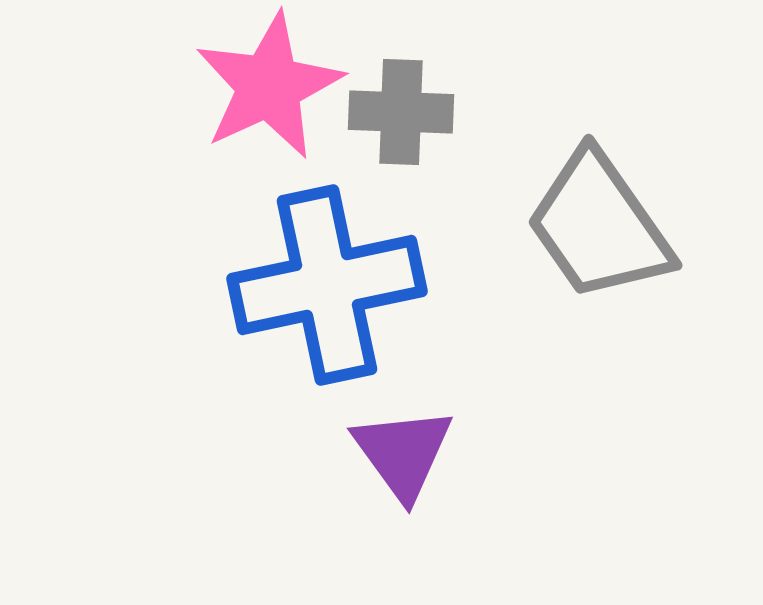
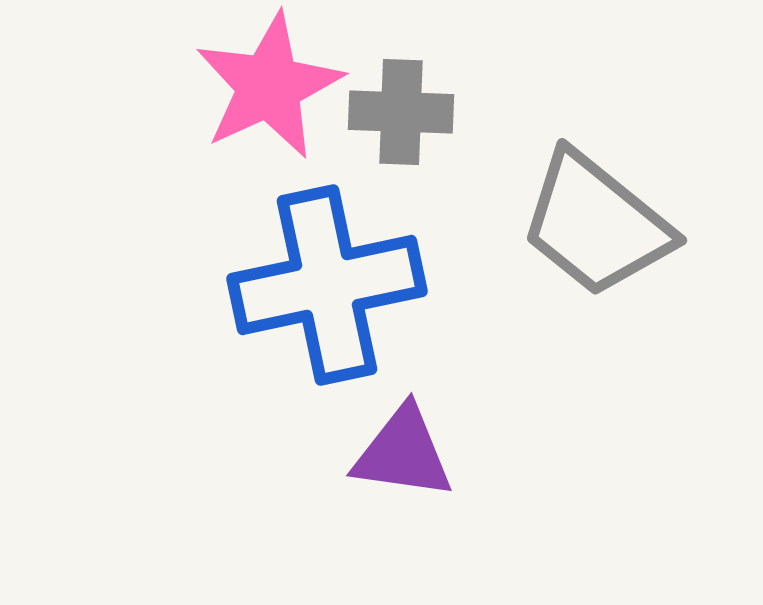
gray trapezoid: moved 3 px left, 2 px up; rotated 16 degrees counterclockwise
purple triangle: rotated 46 degrees counterclockwise
